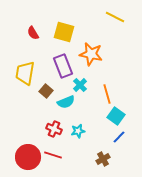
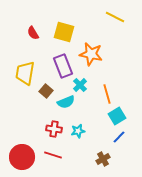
cyan square: moved 1 px right; rotated 24 degrees clockwise
red cross: rotated 14 degrees counterclockwise
red circle: moved 6 px left
